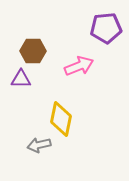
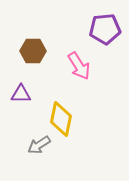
purple pentagon: moved 1 px left, 1 px down
pink arrow: rotated 80 degrees clockwise
purple triangle: moved 15 px down
gray arrow: rotated 20 degrees counterclockwise
